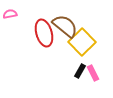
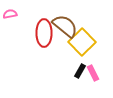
red ellipse: rotated 16 degrees clockwise
